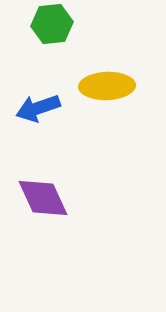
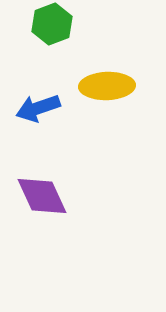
green hexagon: rotated 15 degrees counterclockwise
purple diamond: moved 1 px left, 2 px up
